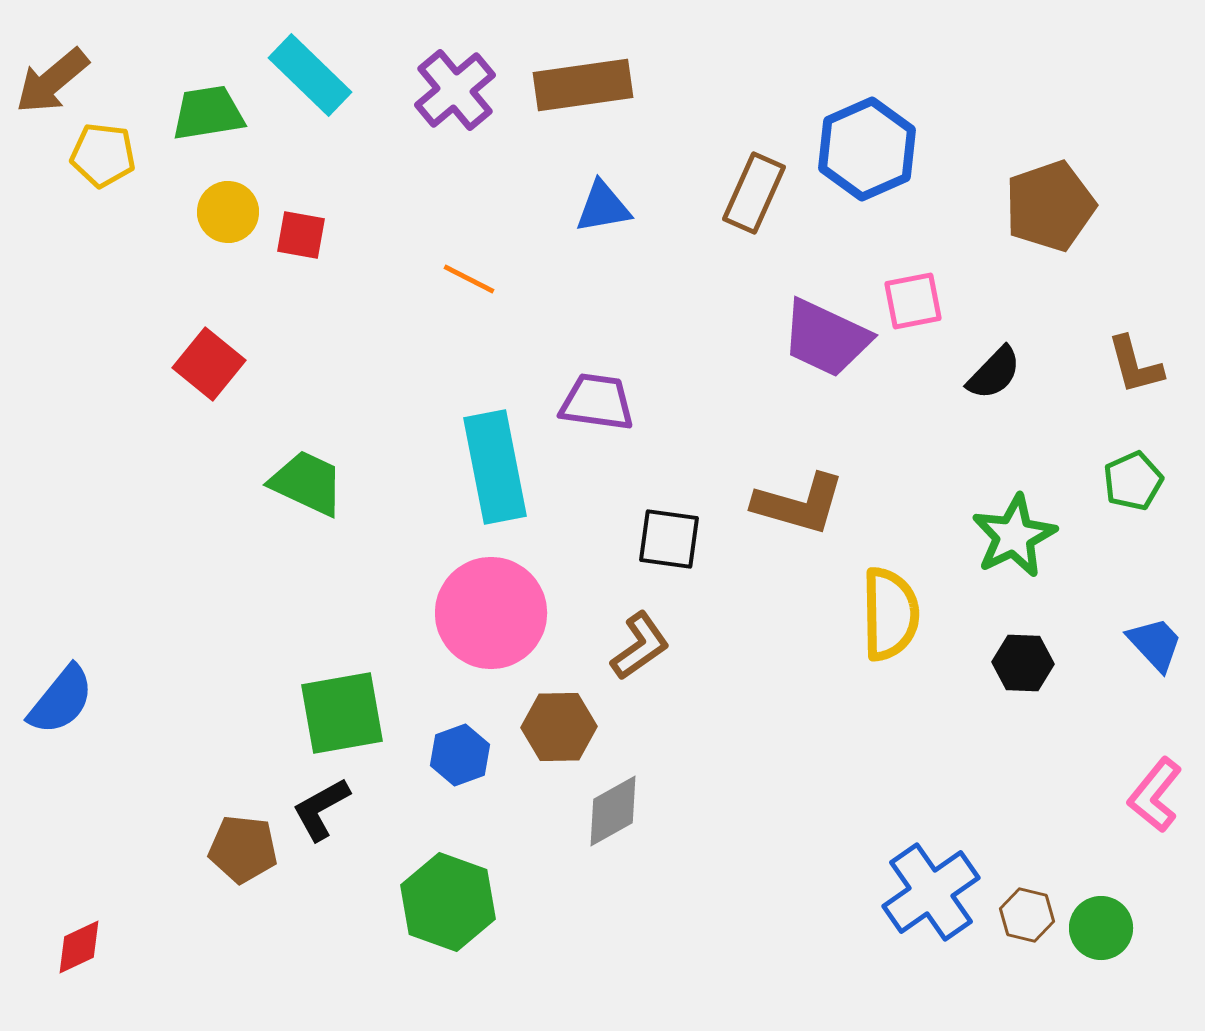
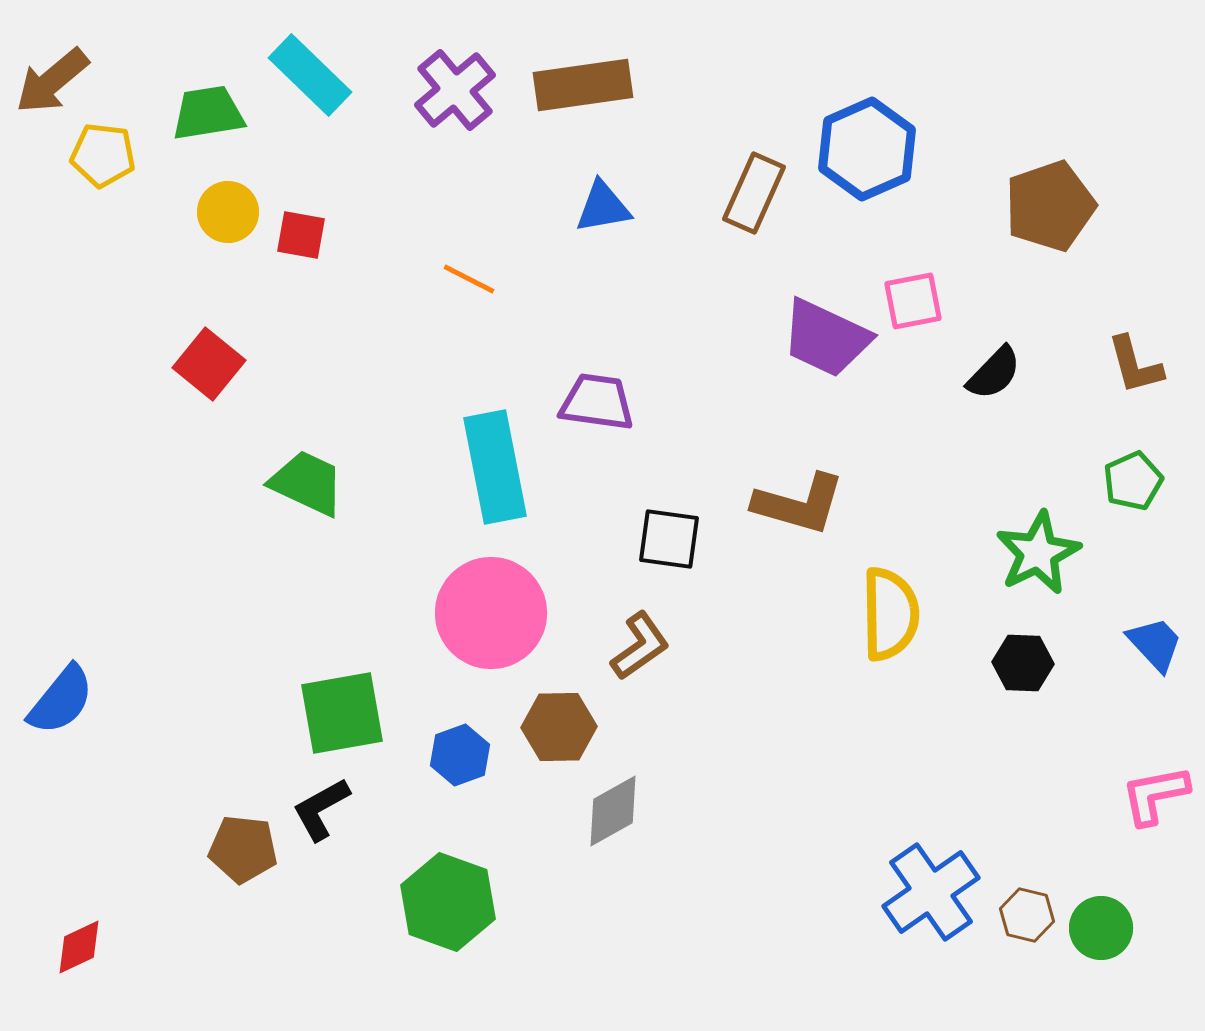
green star at (1014, 536): moved 24 px right, 17 px down
pink L-shape at (1155, 795): rotated 40 degrees clockwise
